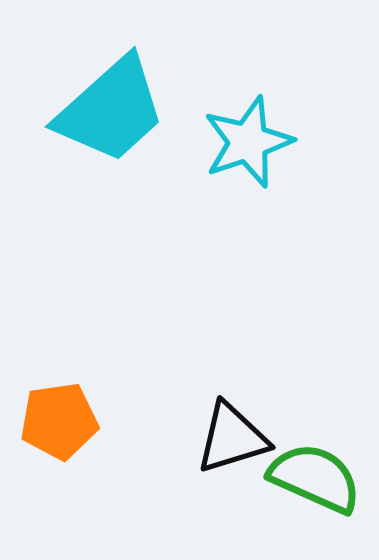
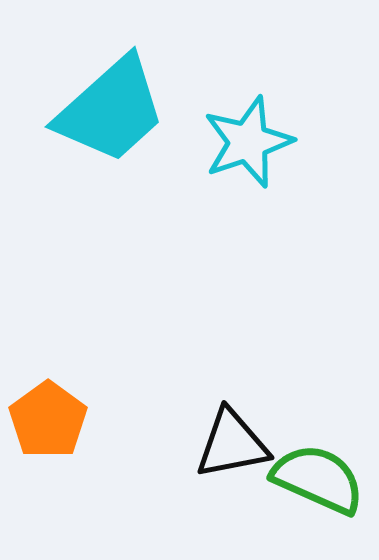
orange pentagon: moved 11 px left, 1 px up; rotated 28 degrees counterclockwise
black triangle: moved 6 px down; rotated 6 degrees clockwise
green semicircle: moved 3 px right, 1 px down
